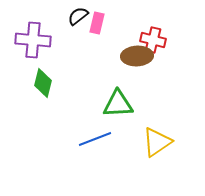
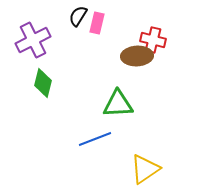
black semicircle: rotated 20 degrees counterclockwise
purple cross: rotated 32 degrees counterclockwise
yellow triangle: moved 12 px left, 27 px down
